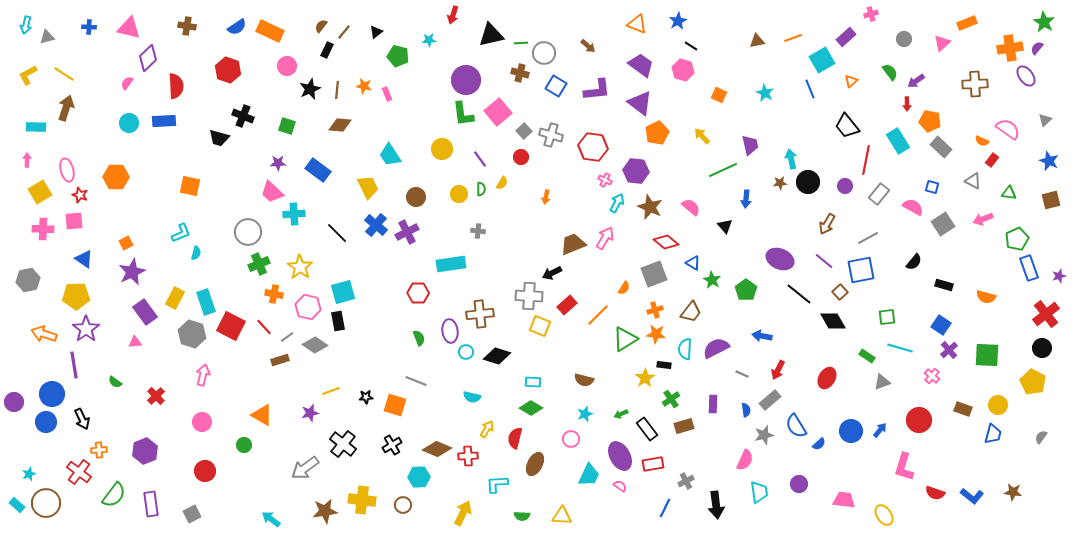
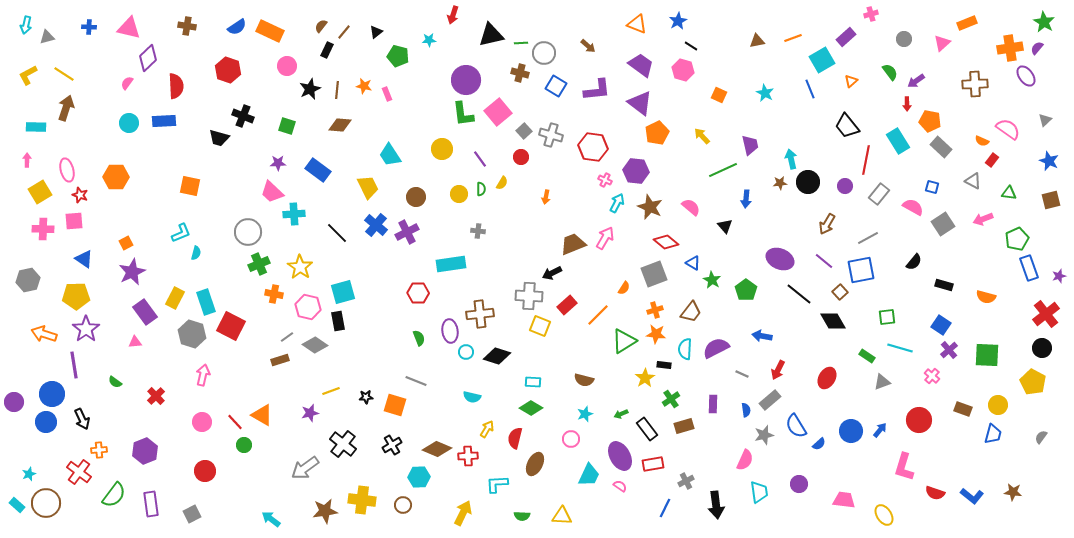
red line at (264, 327): moved 29 px left, 95 px down
green triangle at (625, 339): moved 1 px left, 2 px down
